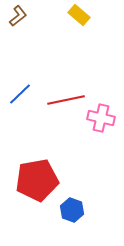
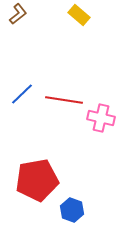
brown L-shape: moved 2 px up
blue line: moved 2 px right
red line: moved 2 px left; rotated 21 degrees clockwise
